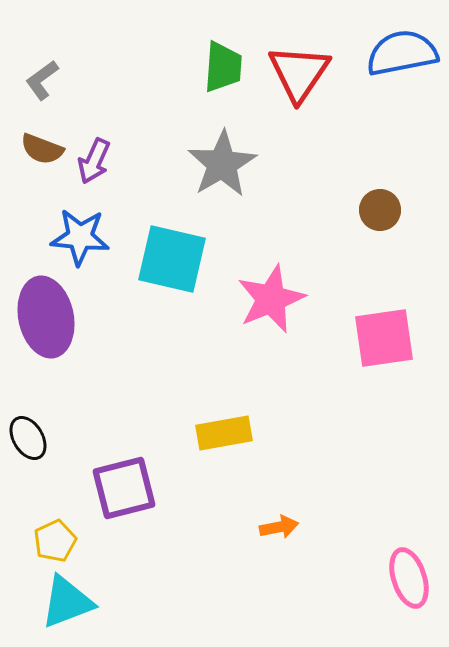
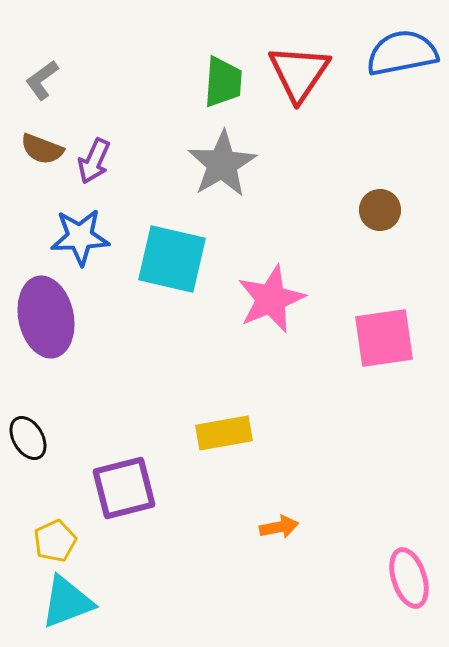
green trapezoid: moved 15 px down
blue star: rotated 8 degrees counterclockwise
